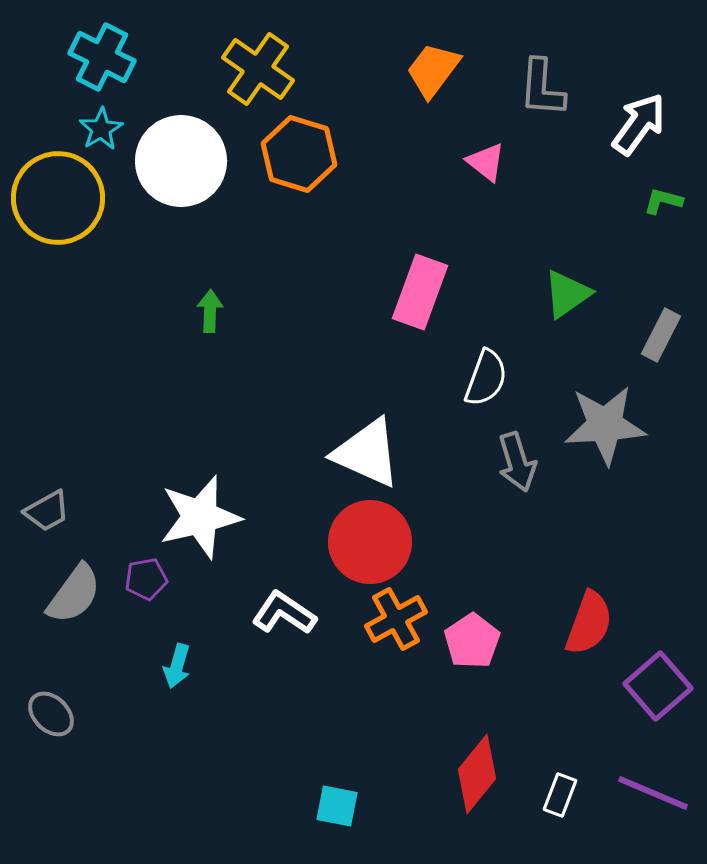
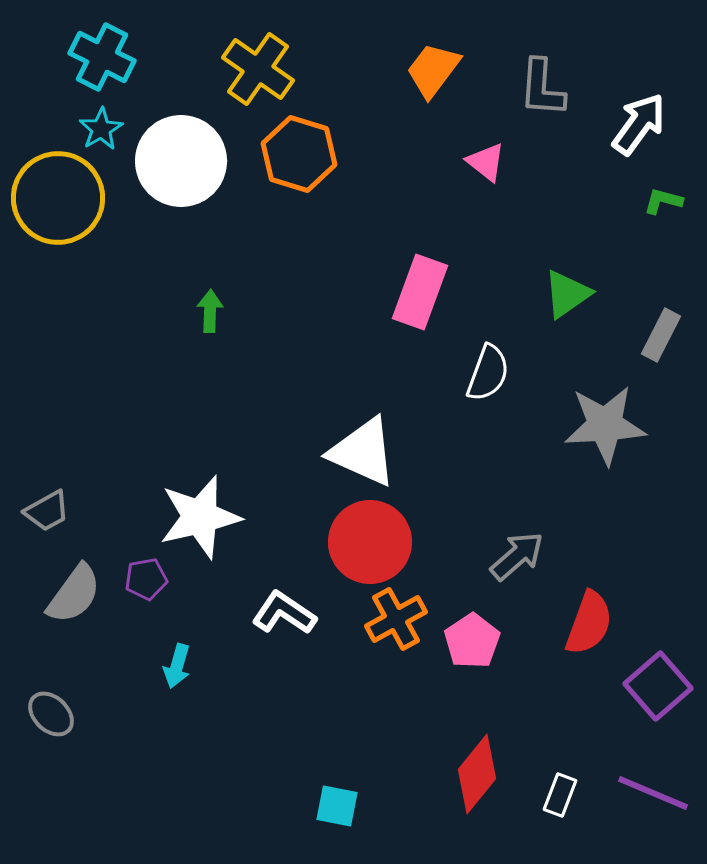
white semicircle: moved 2 px right, 5 px up
white triangle: moved 4 px left, 1 px up
gray arrow: moved 94 px down; rotated 114 degrees counterclockwise
